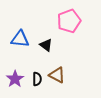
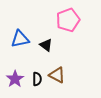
pink pentagon: moved 1 px left, 1 px up
blue triangle: rotated 18 degrees counterclockwise
